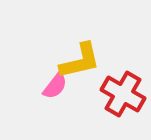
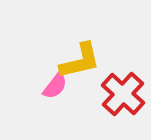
red cross: rotated 12 degrees clockwise
